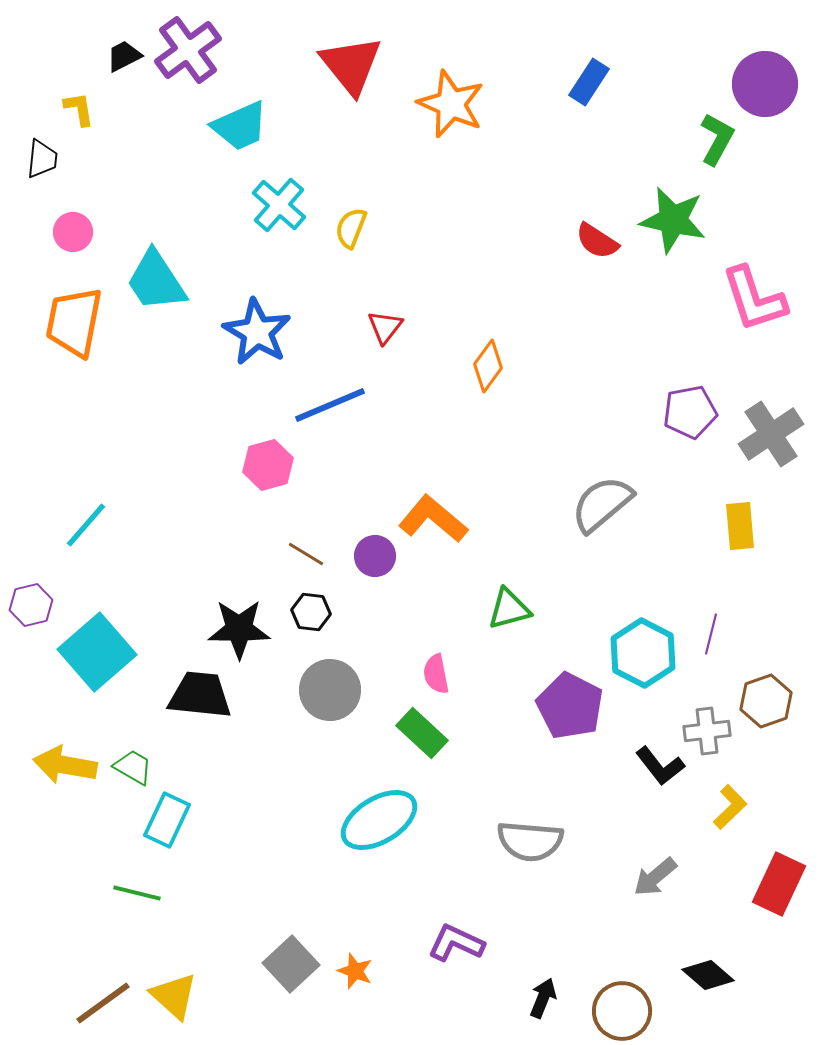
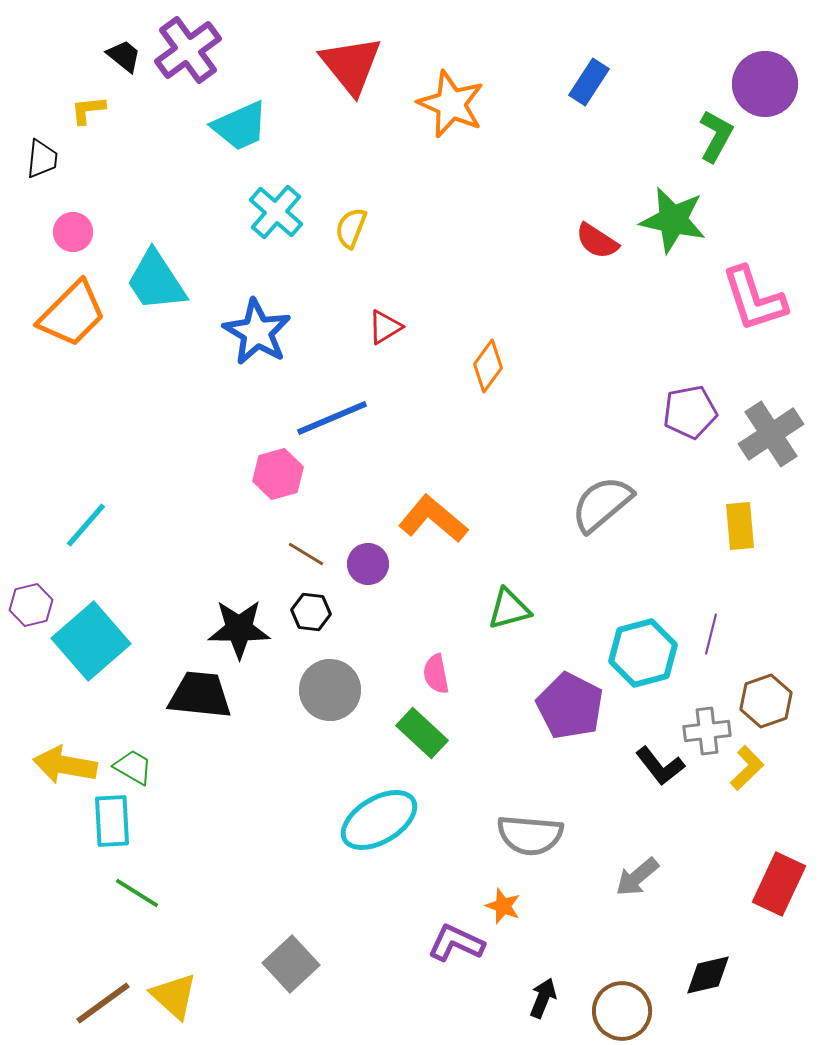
black trapezoid at (124, 56): rotated 66 degrees clockwise
yellow L-shape at (79, 109): moved 9 px right, 1 px down; rotated 87 degrees counterclockwise
green L-shape at (717, 139): moved 1 px left, 3 px up
cyan cross at (279, 205): moved 3 px left, 7 px down
orange trapezoid at (74, 322): moved 2 px left, 8 px up; rotated 146 degrees counterclockwise
red triangle at (385, 327): rotated 21 degrees clockwise
blue line at (330, 405): moved 2 px right, 13 px down
pink hexagon at (268, 465): moved 10 px right, 9 px down
purple circle at (375, 556): moved 7 px left, 8 px down
cyan square at (97, 652): moved 6 px left, 11 px up
cyan hexagon at (643, 653): rotated 18 degrees clockwise
yellow L-shape at (730, 807): moved 17 px right, 39 px up
cyan rectangle at (167, 820): moved 55 px left, 1 px down; rotated 28 degrees counterclockwise
gray semicircle at (530, 841): moved 6 px up
gray arrow at (655, 877): moved 18 px left
green line at (137, 893): rotated 18 degrees clockwise
orange star at (355, 971): moved 148 px right, 65 px up
black diamond at (708, 975): rotated 54 degrees counterclockwise
